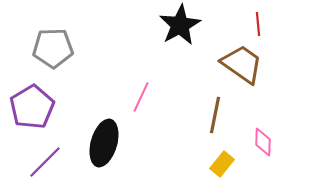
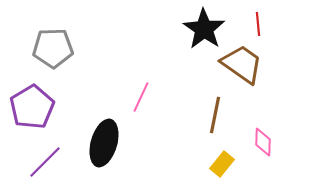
black star: moved 24 px right, 4 px down; rotated 9 degrees counterclockwise
